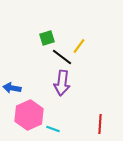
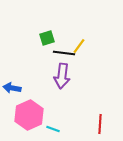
black line: moved 2 px right, 4 px up; rotated 30 degrees counterclockwise
purple arrow: moved 7 px up
